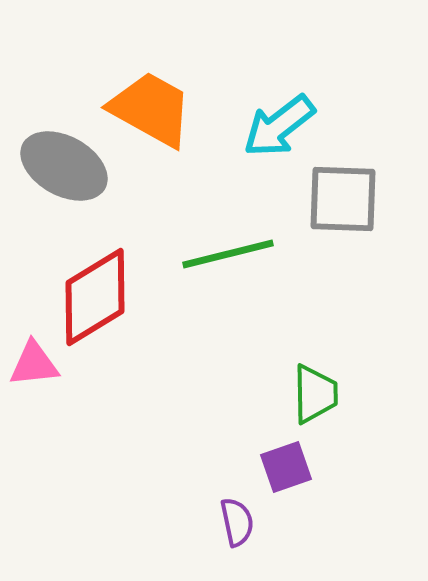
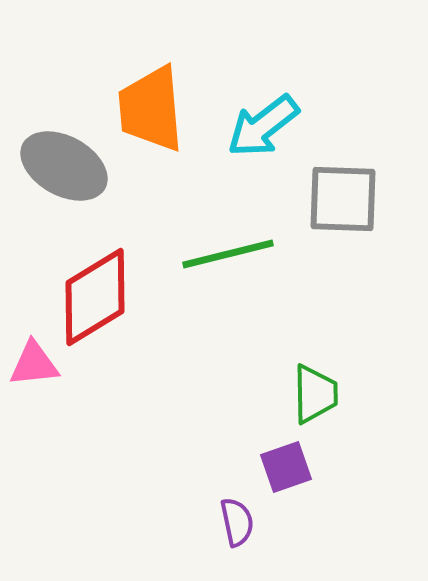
orange trapezoid: rotated 124 degrees counterclockwise
cyan arrow: moved 16 px left
